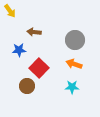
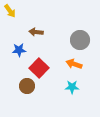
brown arrow: moved 2 px right
gray circle: moved 5 px right
